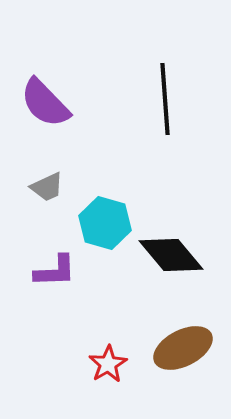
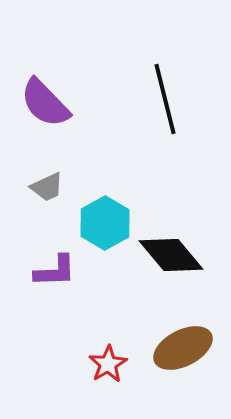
black line: rotated 10 degrees counterclockwise
cyan hexagon: rotated 15 degrees clockwise
